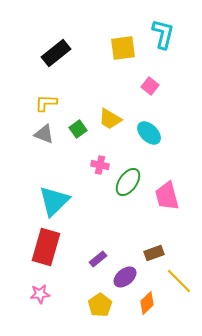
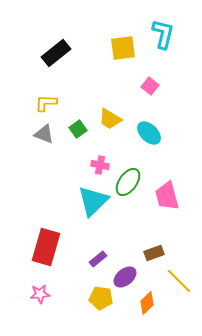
cyan triangle: moved 39 px right
yellow pentagon: moved 1 px right, 7 px up; rotated 30 degrees counterclockwise
